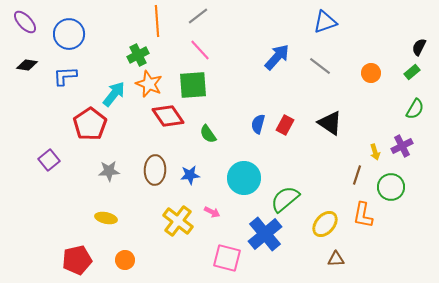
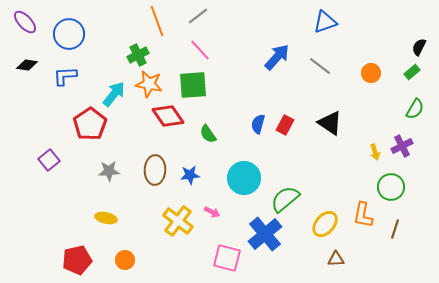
orange line at (157, 21): rotated 16 degrees counterclockwise
orange star at (149, 84): rotated 12 degrees counterclockwise
brown line at (357, 175): moved 38 px right, 54 px down
